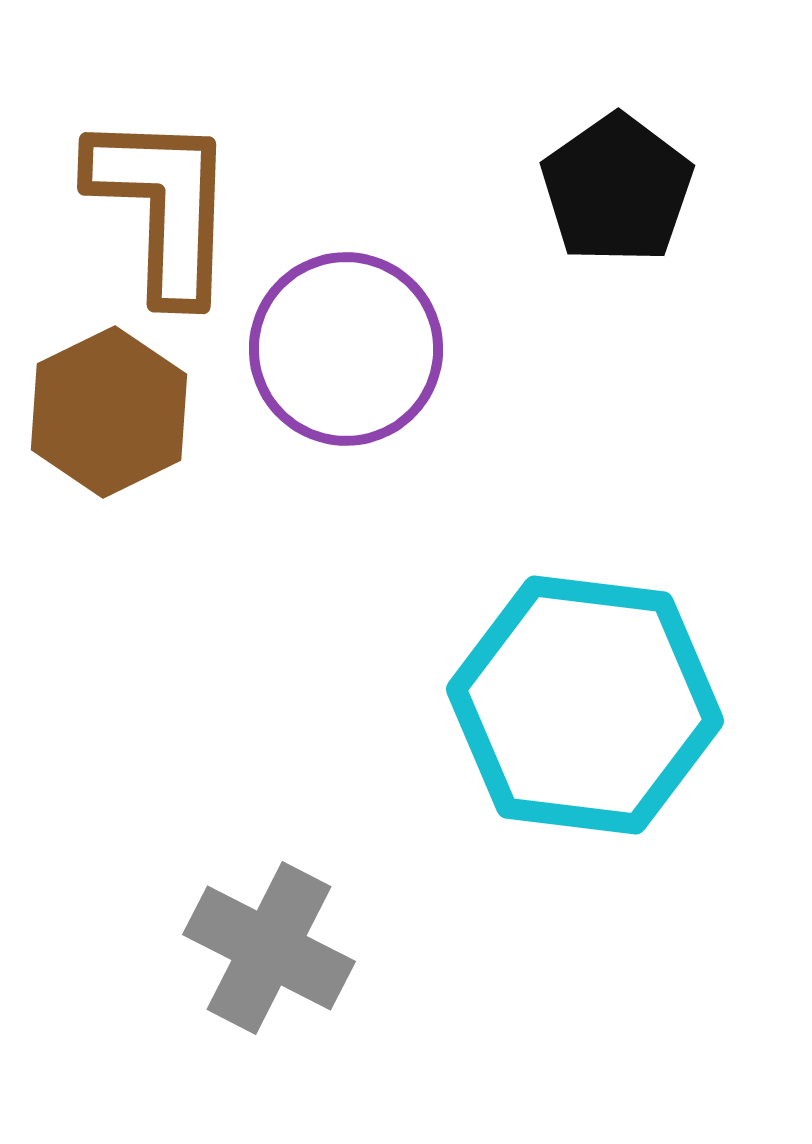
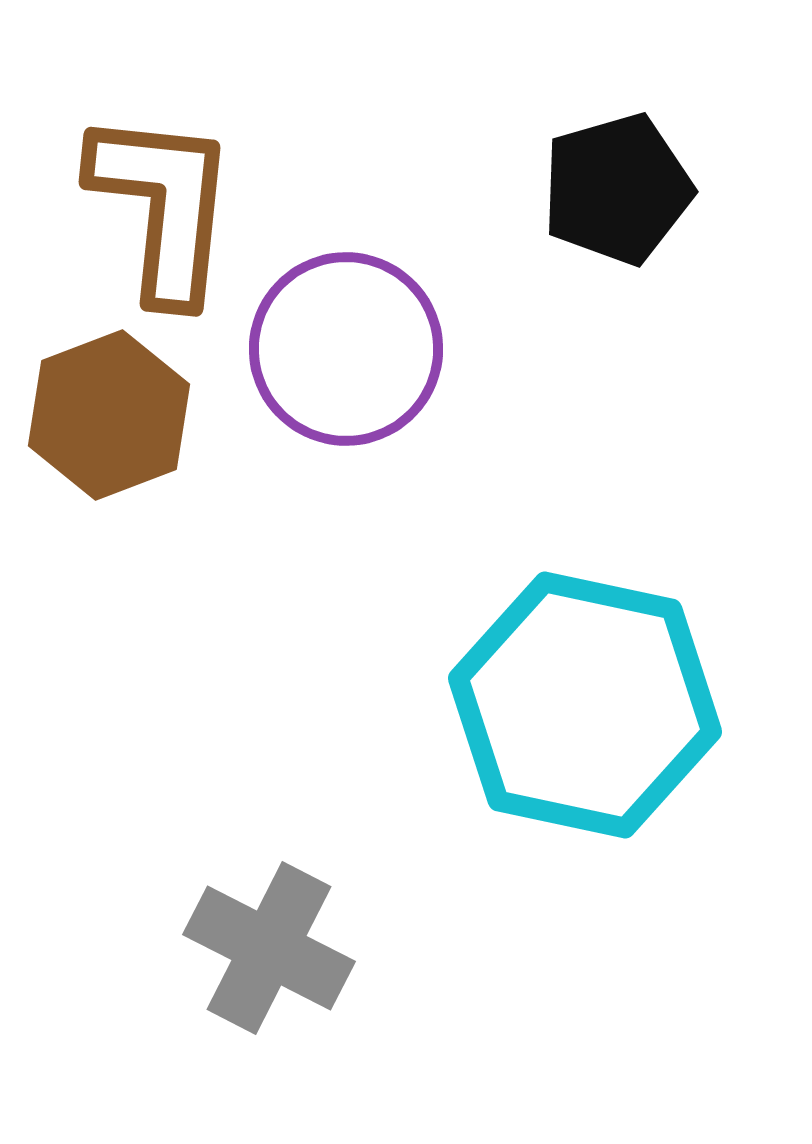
black pentagon: rotated 19 degrees clockwise
brown L-shape: rotated 4 degrees clockwise
brown hexagon: moved 3 px down; rotated 5 degrees clockwise
cyan hexagon: rotated 5 degrees clockwise
